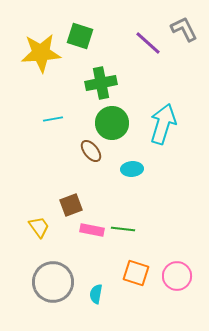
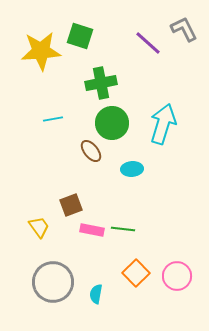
yellow star: moved 2 px up
orange square: rotated 28 degrees clockwise
